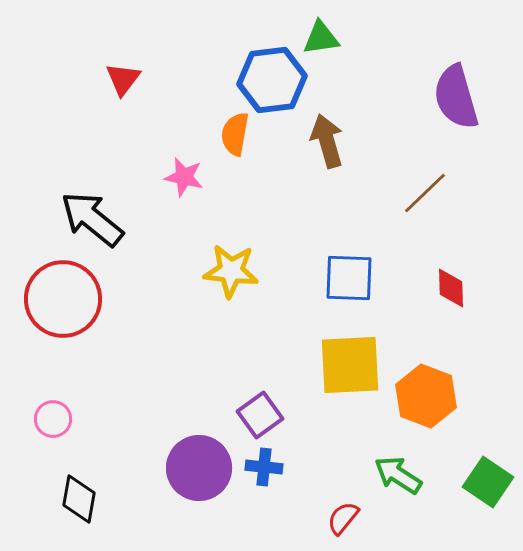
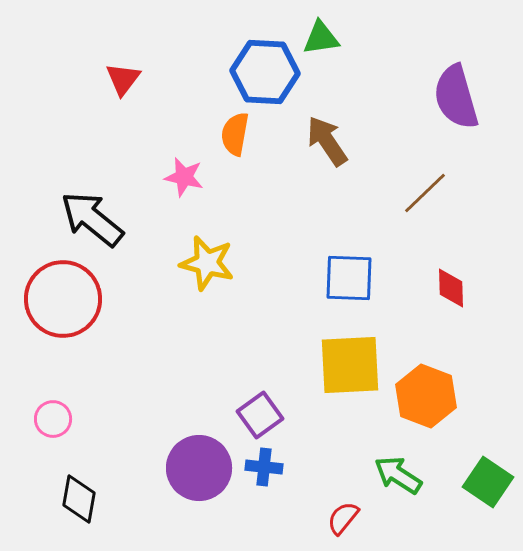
blue hexagon: moved 7 px left, 8 px up; rotated 10 degrees clockwise
brown arrow: rotated 18 degrees counterclockwise
yellow star: moved 24 px left, 8 px up; rotated 8 degrees clockwise
